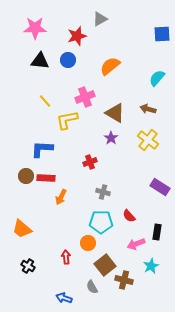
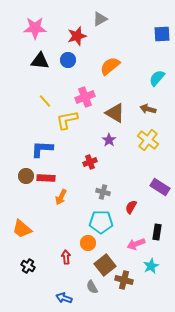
purple star: moved 2 px left, 2 px down
red semicircle: moved 2 px right, 9 px up; rotated 72 degrees clockwise
